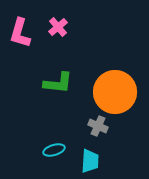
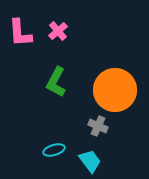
pink cross: moved 4 px down
pink L-shape: rotated 20 degrees counterclockwise
green L-shape: moved 2 px left, 1 px up; rotated 112 degrees clockwise
orange circle: moved 2 px up
cyan trapezoid: rotated 40 degrees counterclockwise
